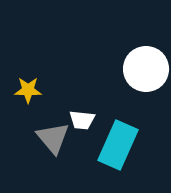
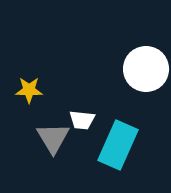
yellow star: moved 1 px right
gray triangle: rotated 9 degrees clockwise
